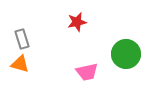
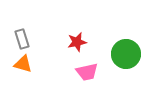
red star: moved 20 px down
orange triangle: moved 3 px right
